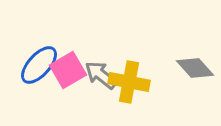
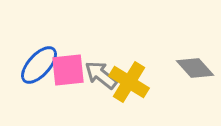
pink square: rotated 24 degrees clockwise
yellow cross: rotated 21 degrees clockwise
